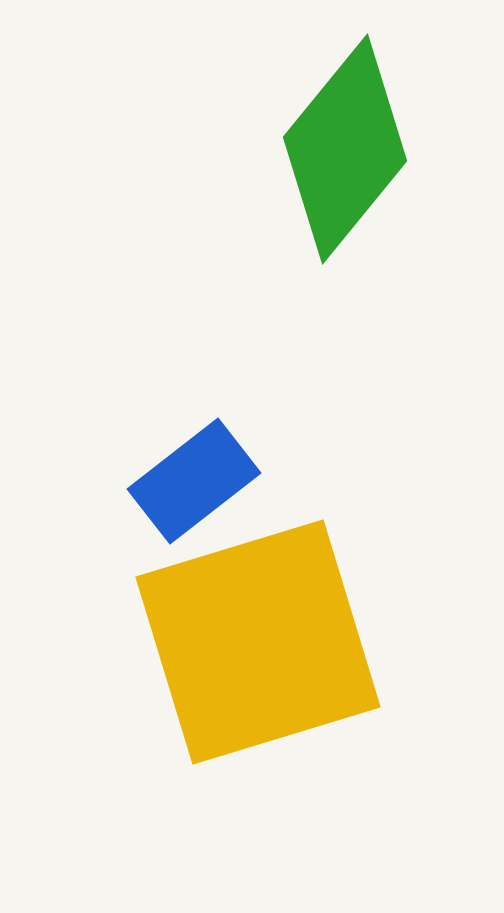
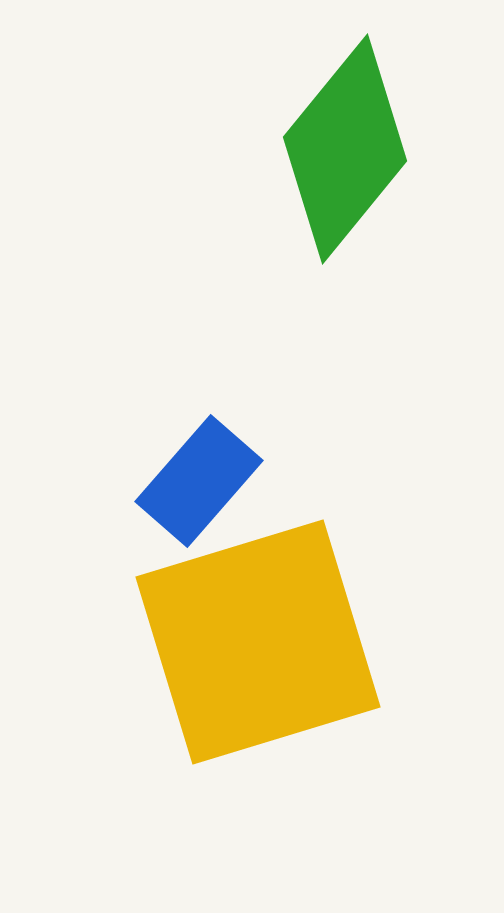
blue rectangle: moved 5 px right; rotated 11 degrees counterclockwise
